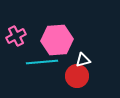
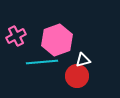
pink hexagon: rotated 16 degrees counterclockwise
